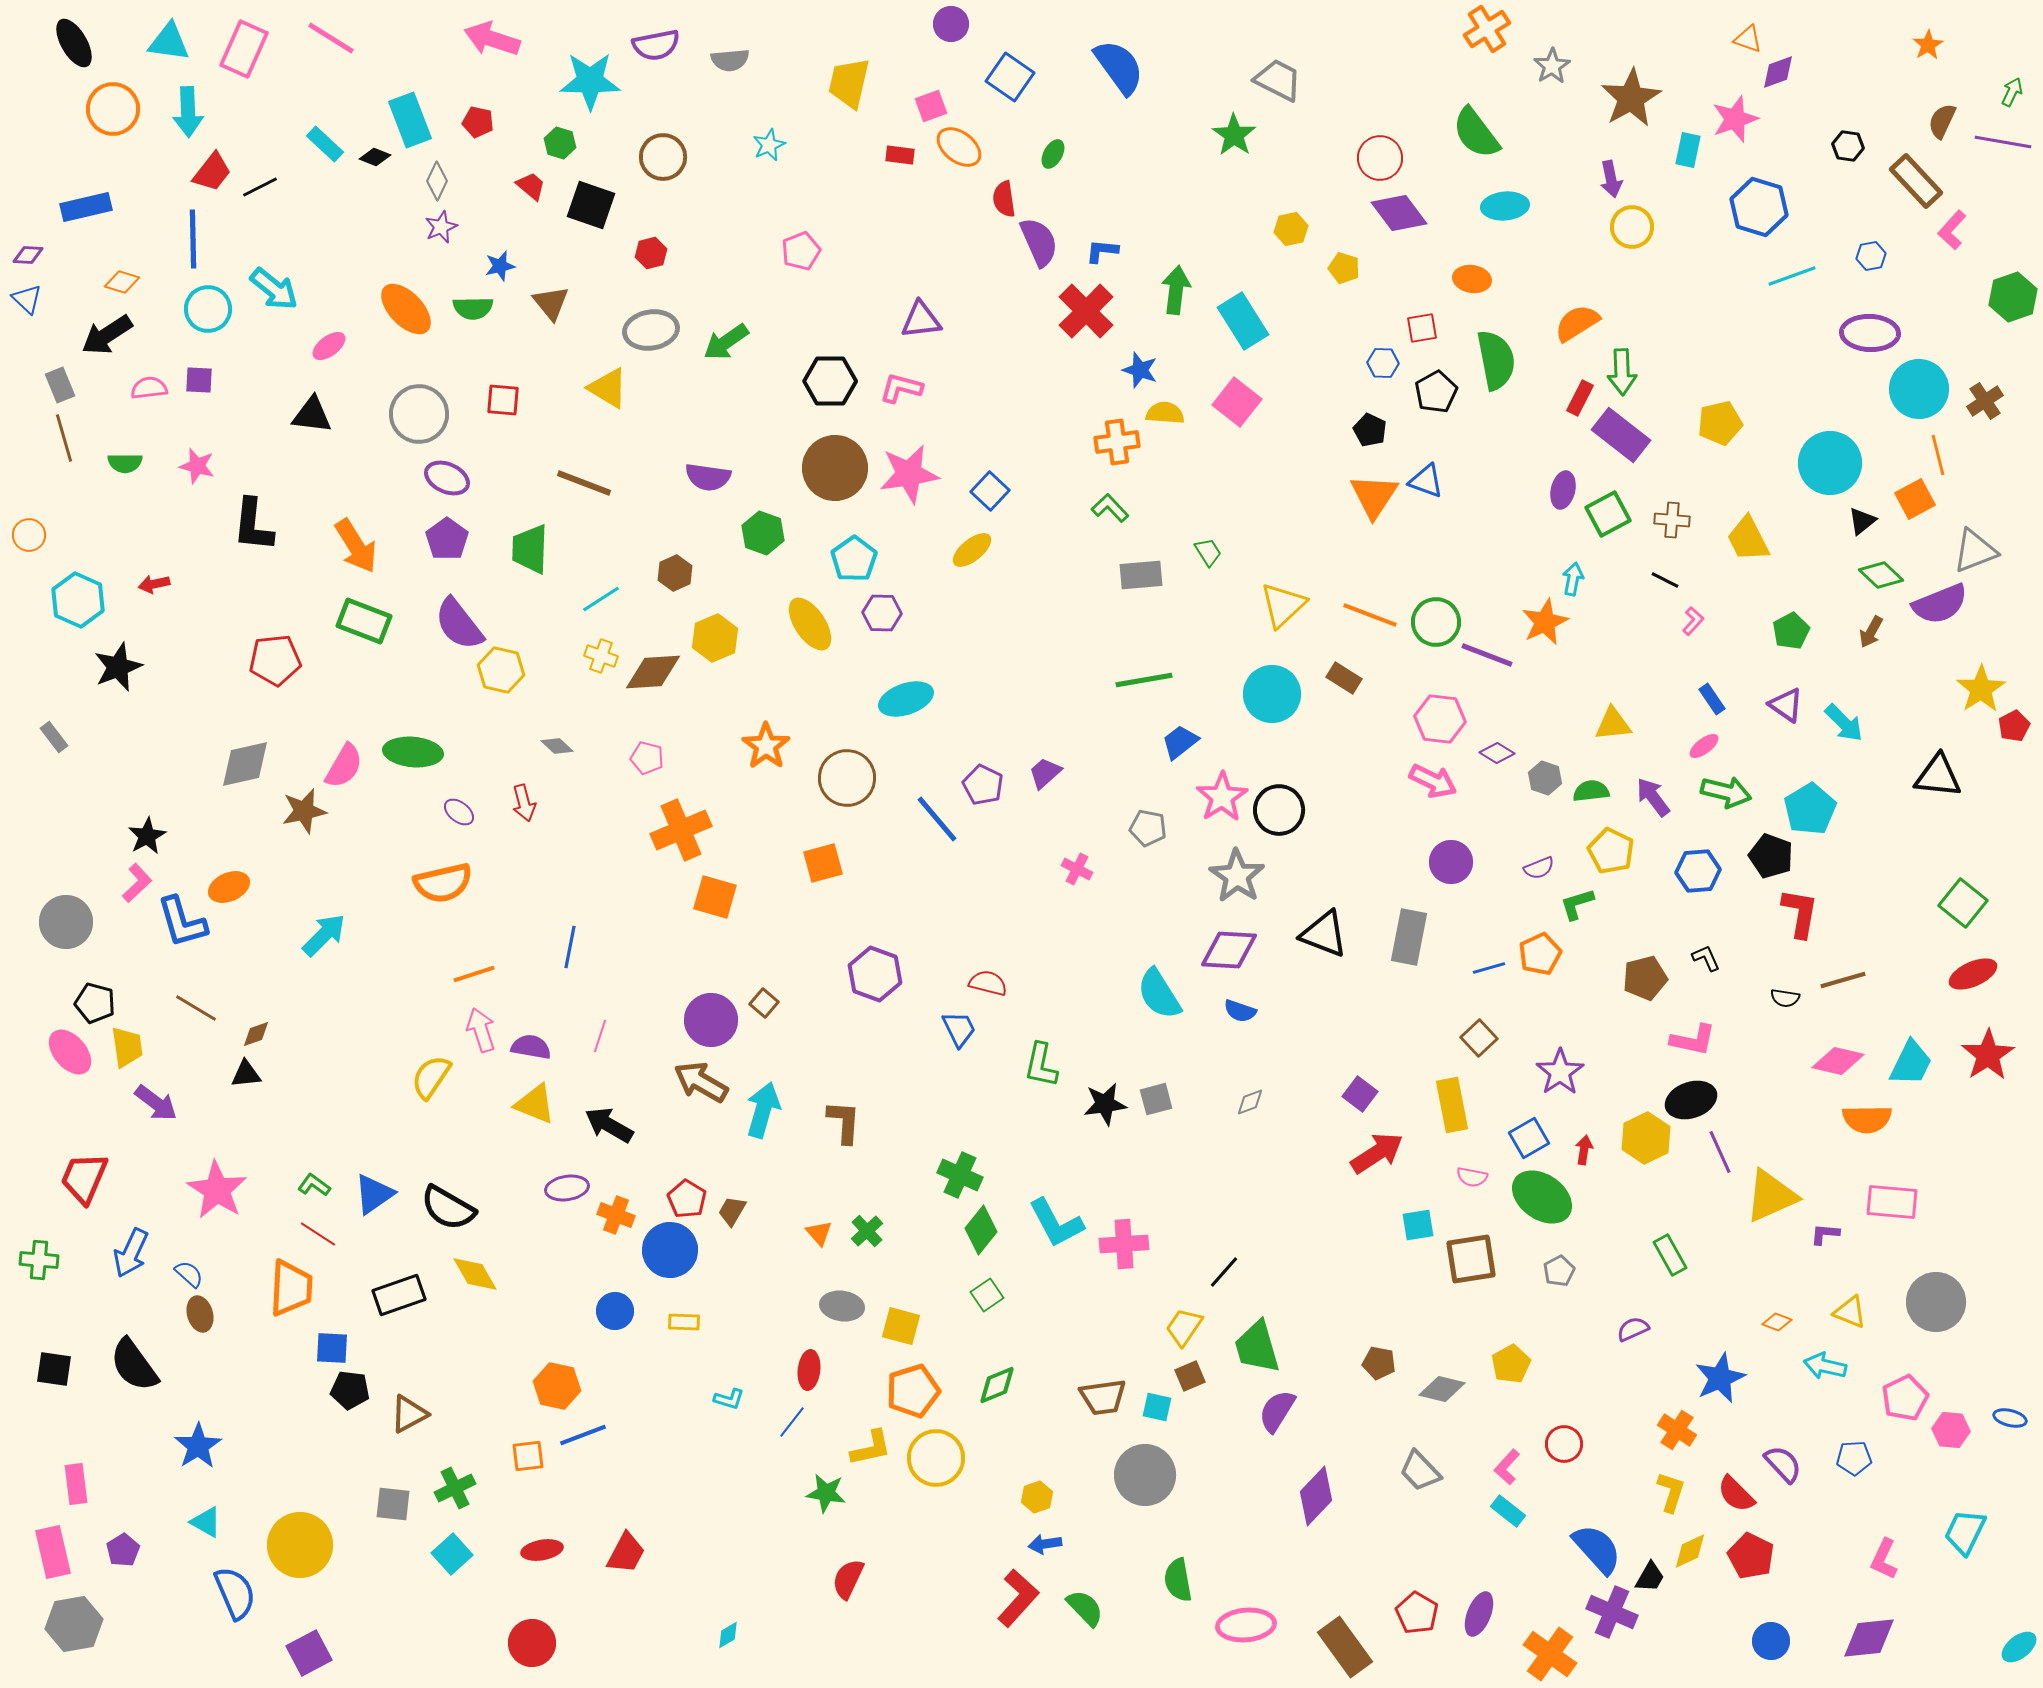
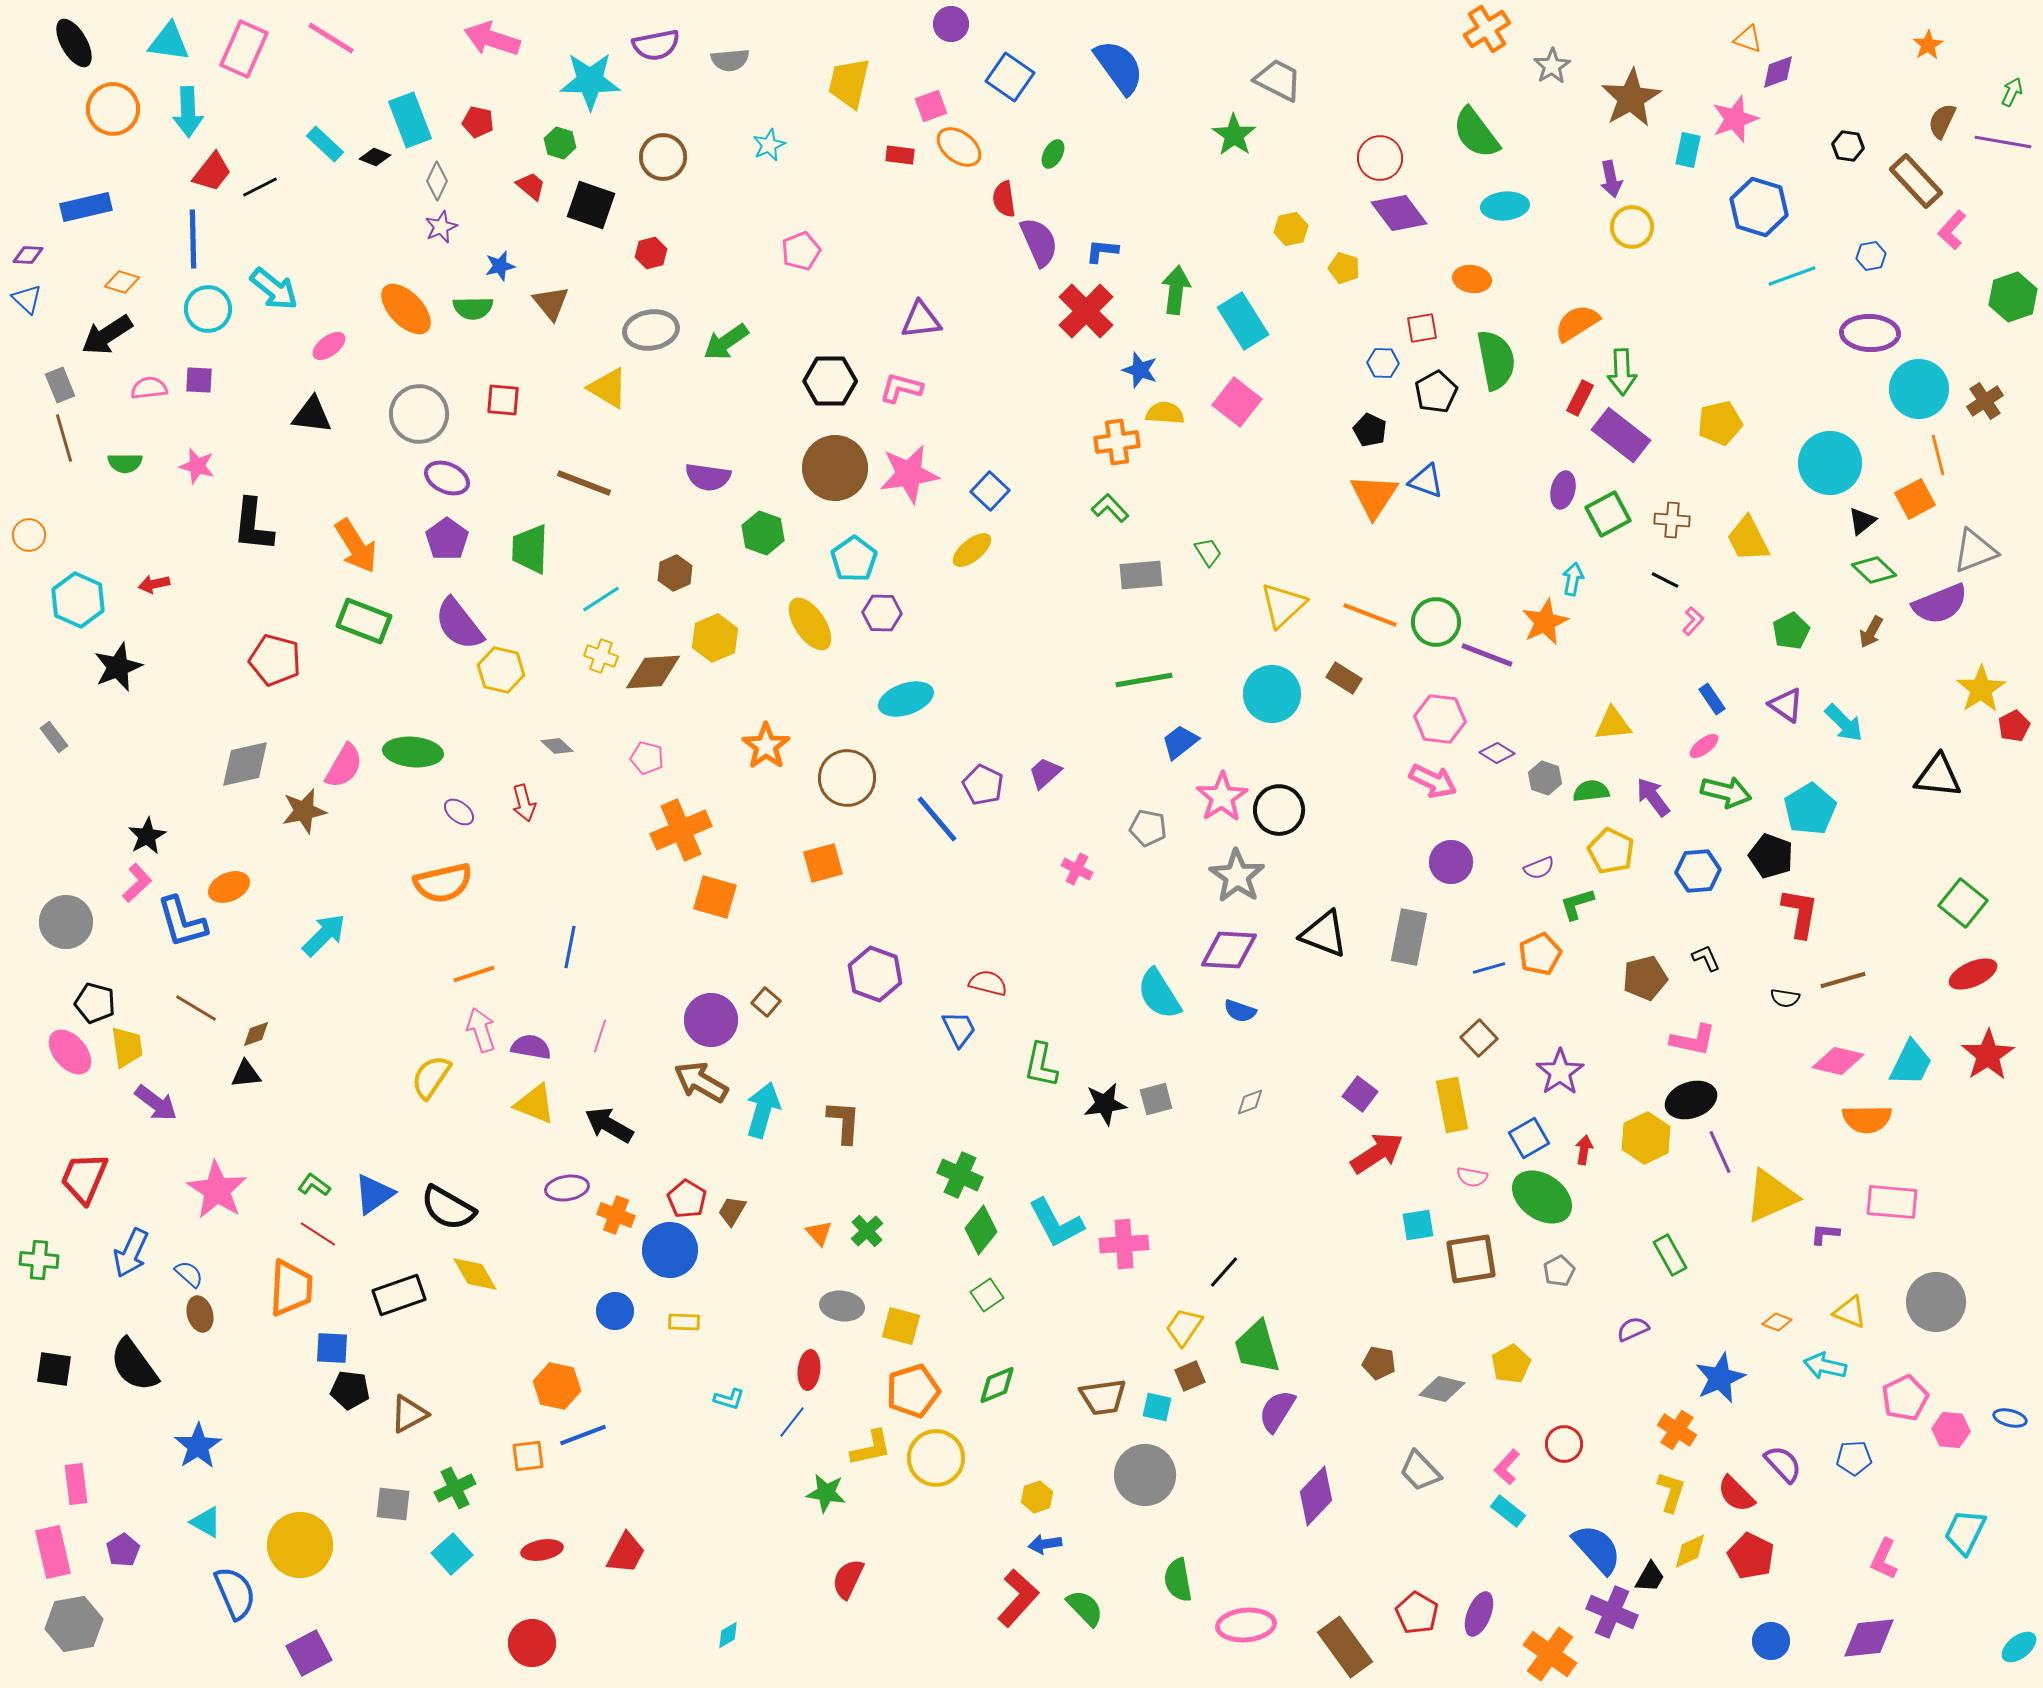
green diamond at (1881, 575): moved 7 px left, 5 px up
red pentagon at (275, 660): rotated 21 degrees clockwise
brown square at (764, 1003): moved 2 px right, 1 px up
